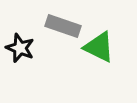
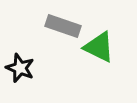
black star: moved 20 px down
